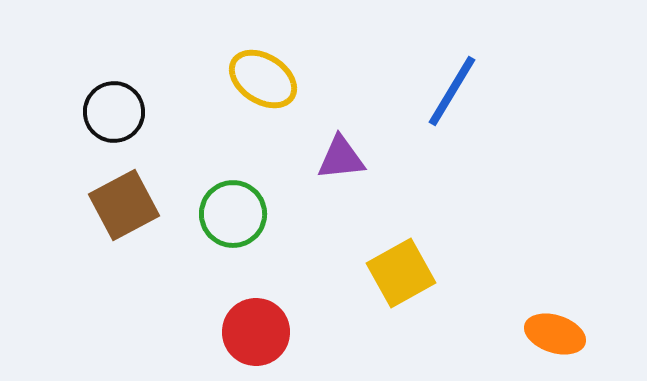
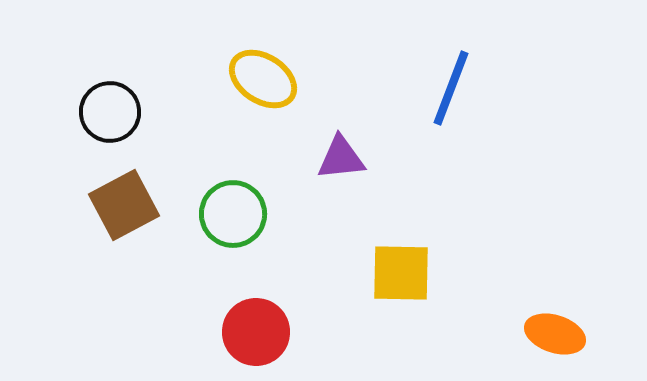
blue line: moved 1 px left, 3 px up; rotated 10 degrees counterclockwise
black circle: moved 4 px left
yellow square: rotated 30 degrees clockwise
